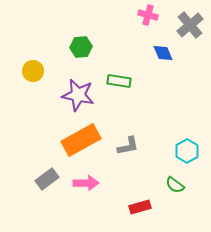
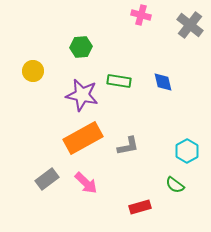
pink cross: moved 7 px left
gray cross: rotated 12 degrees counterclockwise
blue diamond: moved 29 px down; rotated 10 degrees clockwise
purple star: moved 4 px right
orange rectangle: moved 2 px right, 2 px up
pink arrow: rotated 45 degrees clockwise
